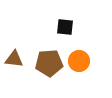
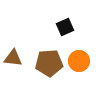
black square: rotated 30 degrees counterclockwise
brown triangle: moved 1 px left, 1 px up
